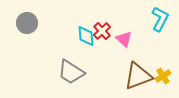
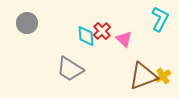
gray trapezoid: moved 1 px left, 3 px up
brown triangle: moved 5 px right
